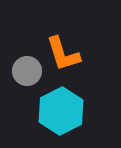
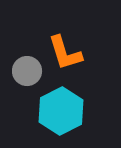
orange L-shape: moved 2 px right, 1 px up
